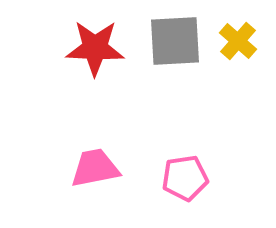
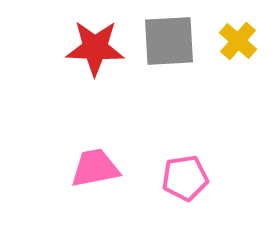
gray square: moved 6 px left
